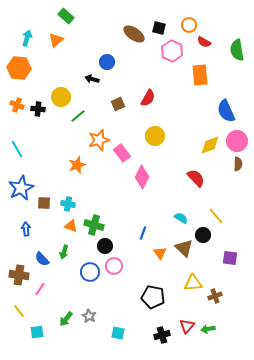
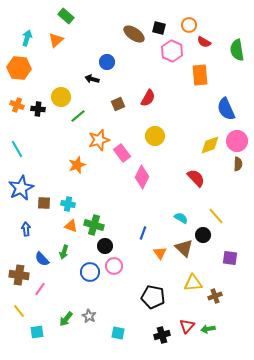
blue semicircle at (226, 111): moved 2 px up
